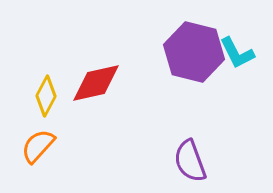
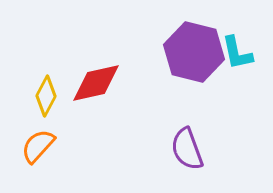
cyan L-shape: rotated 15 degrees clockwise
purple semicircle: moved 3 px left, 12 px up
